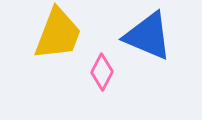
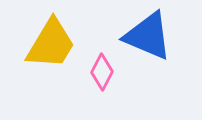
yellow trapezoid: moved 7 px left, 10 px down; rotated 10 degrees clockwise
